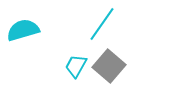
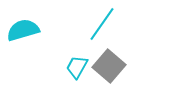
cyan trapezoid: moved 1 px right, 1 px down
